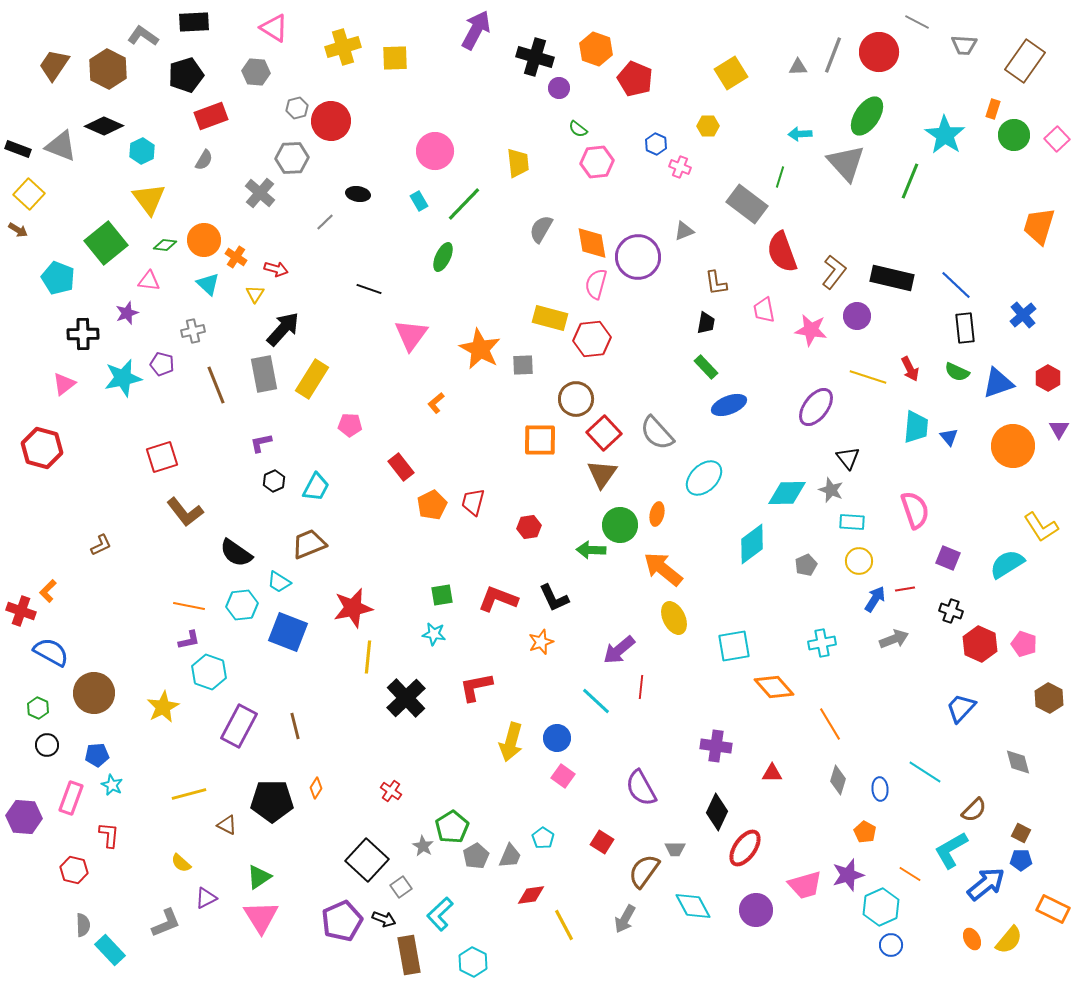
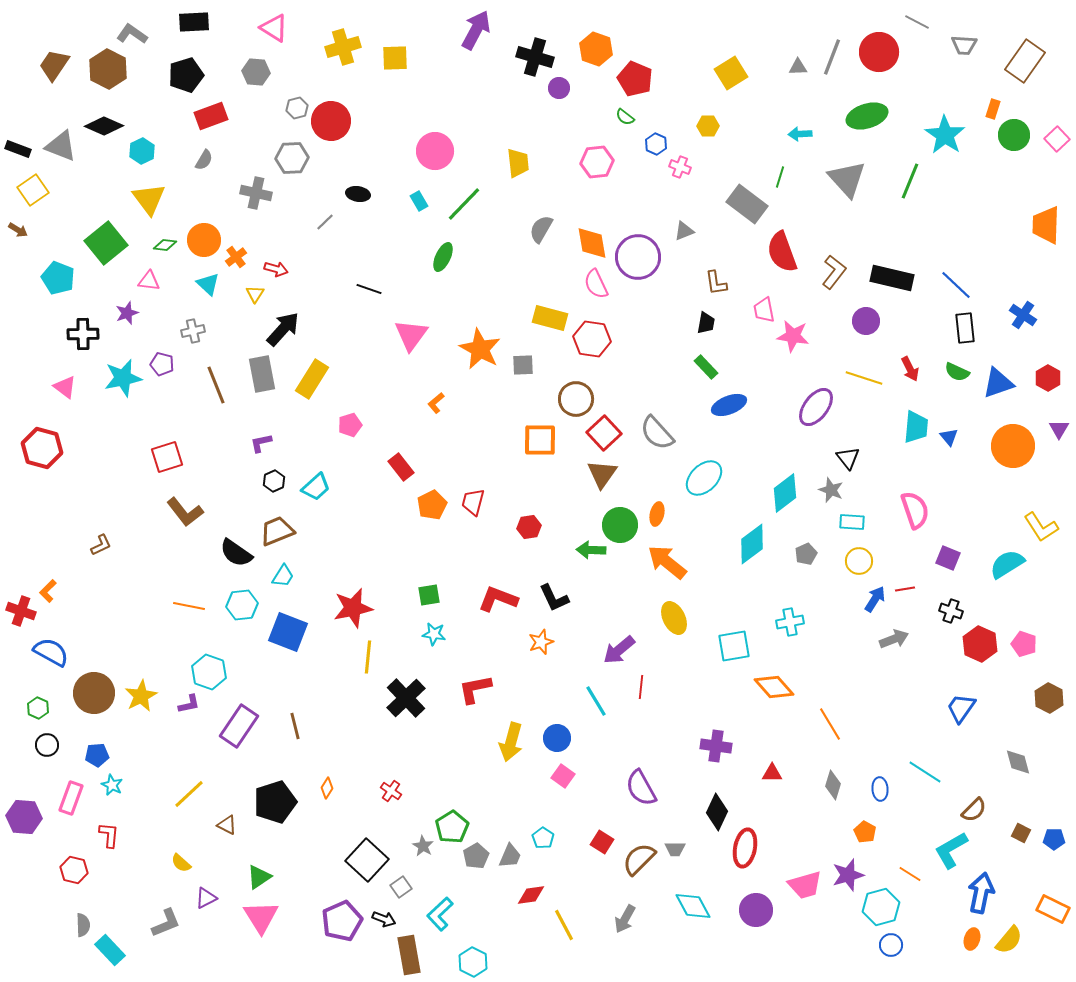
gray L-shape at (143, 36): moved 11 px left, 2 px up
gray line at (833, 55): moved 1 px left, 2 px down
green ellipse at (867, 116): rotated 39 degrees clockwise
green semicircle at (578, 129): moved 47 px right, 12 px up
gray triangle at (846, 163): moved 1 px right, 16 px down
gray cross at (260, 193): moved 4 px left; rotated 28 degrees counterclockwise
yellow square at (29, 194): moved 4 px right, 4 px up; rotated 12 degrees clockwise
orange trapezoid at (1039, 226): moved 7 px right, 1 px up; rotated 15 degrees counterclockwise
orange cross at (236, 257): rotated 20 degrees clockwise
pink semicircle at (596, 284): rotated 40 degrees counterclockwise
blue cross at (1023, 315): rotated 16 degrees counterclockwise
purple circle at (857, 316): moved 9 px right, 5 px down
pink star at (811, 330): moved 18 px left, 6 px down
red hexagon at (592, 339): rotated 15 degrees clockwise
gray rectangle at (264, 374): moved 2 px left
yellow line at (868, 377): moved 4 px left, 1 px down
pink triangle at (64, 384): moved 1 px right, 3 px down; rotated 45 degrees counterclockwise
pink pentagon at (350, 425): rotated 20 degrees counterclockwise
red square at (162, 457): moved 5 px right
cyan trapezoid at (316, 487): rotated 20 degrees clockwise
cyan diamond at (787, 493): moved 2 px left; rotated 36 degrees counterclockwise
brown trapezoid at (309, 544): moved 32 px left, 13 px up
gray pentagon at (806, 565): moved 11 px up
orange arrow at (663, 569): moved 4 px right, 7 px up
cyan trapezoid at (279, 582): moved 4 px right, 6 px up; rotated 90 degrees counterclockwise
green square at (442, 595): moved 13 px left
purple L-shape at (189, 640): moved 64 px down
cyan cross at (822, 643): moved 32 px left, 21 px up
red L-shape at (476, 687): moved 1 px left, 2 px down
cyan line at (596, 701): rotated 16 degrees clockwise
yellow star at (163, 707): moved 22 px left, 11 px up
blue trapezoid at (961, 708): rotated 8 degrees counterclockwise
purple rectangle at (239, 726): rotated 6 degrees clockwise
gray diamond at (838, 780): moved 5 px left, 5 px down
orange diamond at (316, 788): moved 11 px right
yellow line at (189, 794): rotated 28 degrees counterclockwise
black pentagon at (272, 801): moved 3 px right, 1 px down; rotated 18 degrees counterclockwise
red ellipse at (745, 848): rotated 24 degrees counterclockwise
blue pentagon at (1021, 860): moved 33 px right, 21 px up
brown semicircle at (644, 871): moved 5 px left, 12 px up; rotated 9 degrees clockwise
blue arrow at (986, 884): moved 5 px left, 9 px down; rotated 39 degrees counterclockwise
cyan hexagon at (881, 907): rotated 9 degrees clockwise
orange ellipse at (972, 939): rotated 45 degrees clockwise
